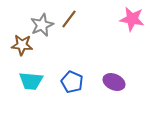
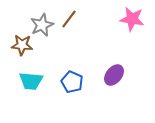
purple ellipse: moved 7 px up; rotated 75 degrees counterclockwise
